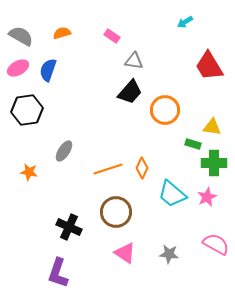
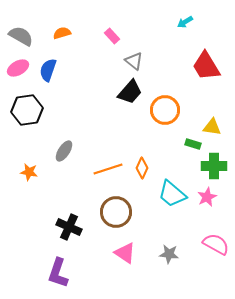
pink rectangle: rotated 14 degrees clockwise
gray triangle: rotated 30 degrees clockwise
red trapezoid: moved 3 px left
green cross: moved 3 px down
